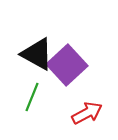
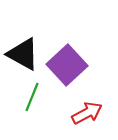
black triangle: moved 14 px left
